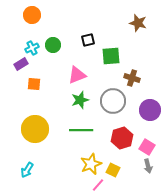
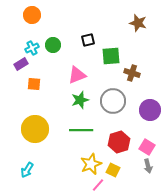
brown cross: moved 5 px up
red hexagon: moved 3 px left, 4 px down
